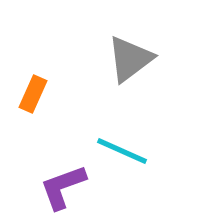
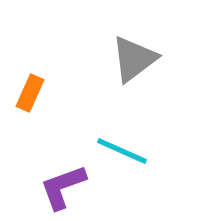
gray triangle: moved 4 px right
orange rectangle: moved 3 px left, 1 px up
